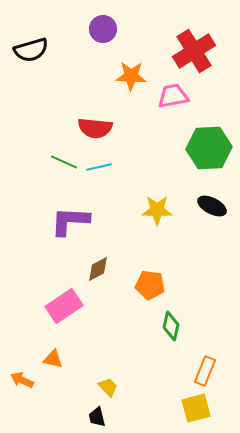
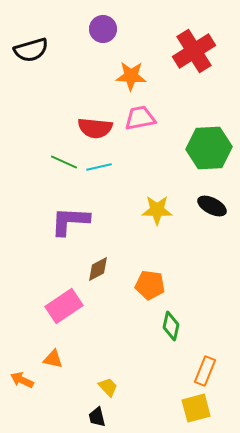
pink trapezoid: moved 33 px left, 22 px down
